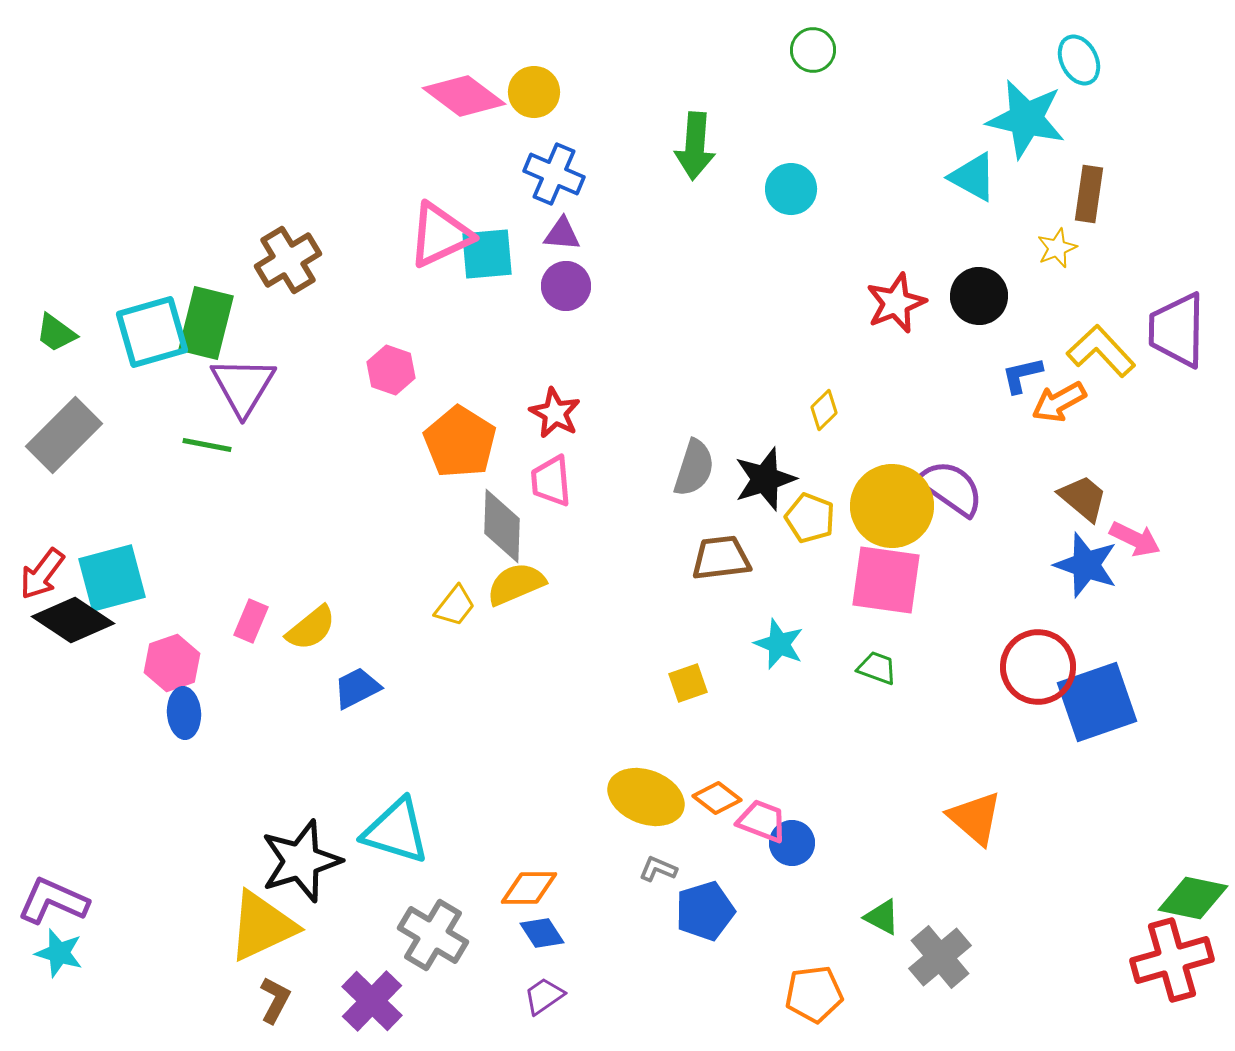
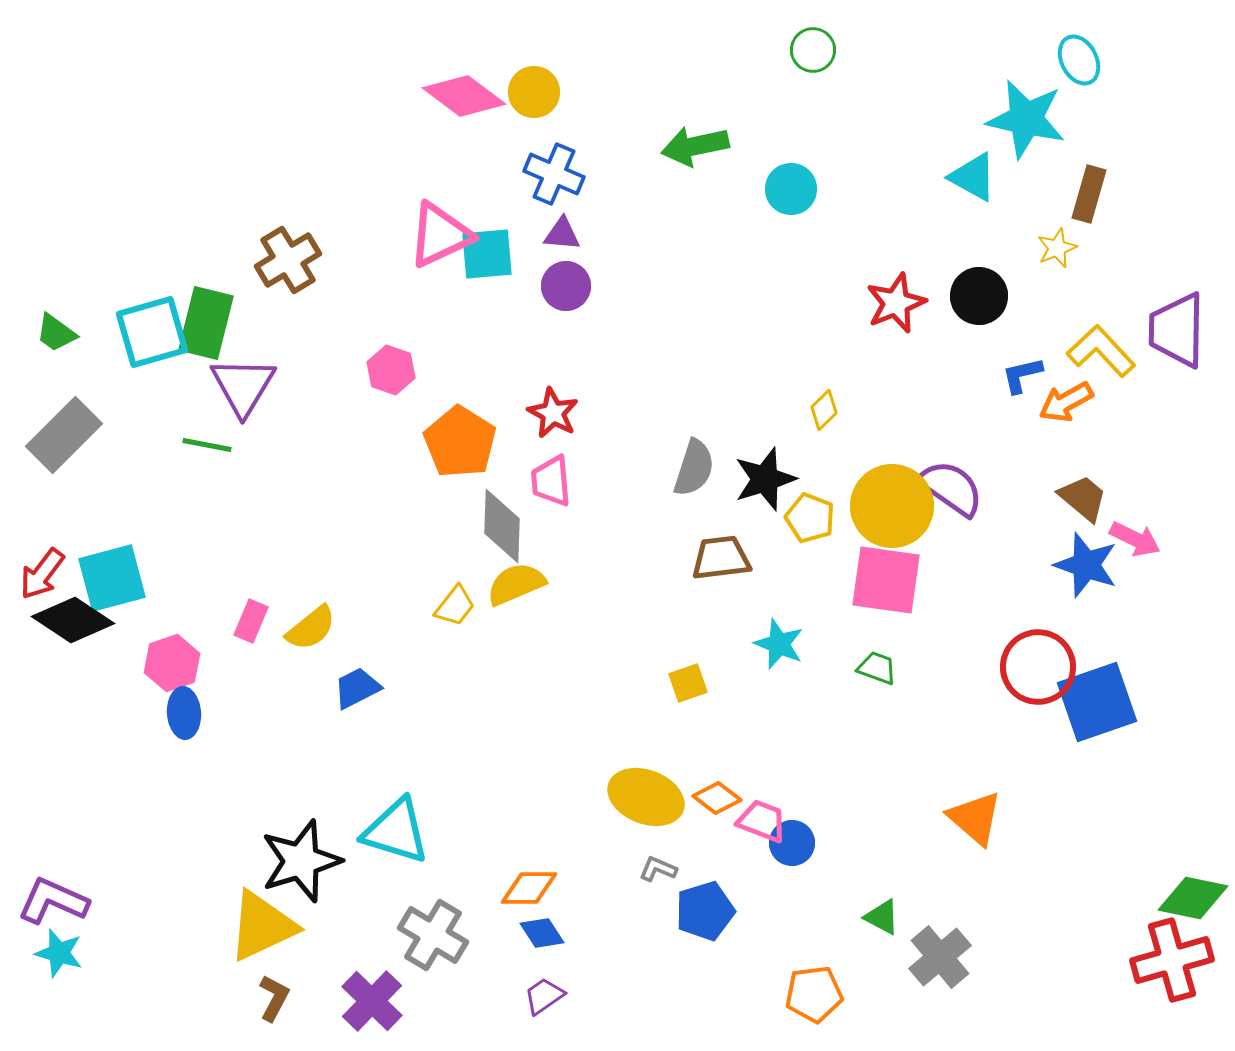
green arrow at (695, 146): rotated 74 degrees clockwise
brown rectangle at (1089, 194): rotated 8 degrees clockwise
orange arrow at (1059, 402): moved 7 px right
red star at (555, 413): moved 2 px left
brown L-shape at (275, 1000): moved 1 px left, 2 px up
